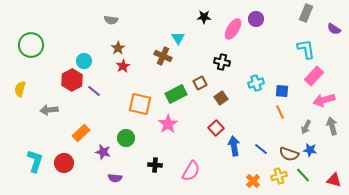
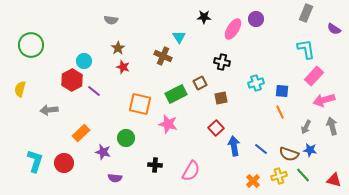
cyan triangle at (178, 38): moved 1 px right, 1 px up
red star at (123, 66): moved 1 px down; rotated 24 degrees counterclockwise
brown square at (221, 98): rotated 24 degrees clockwise
pink star at (168, 124): rotated 24 degrees counterclockwise
